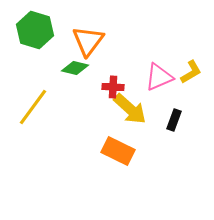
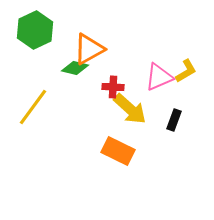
green hexagon: rotated 18 degrees clockwise
orange triangle: moved 1 px right, 8 px down; rotated 24 degrees clockwise
yellow L-shape: moved 5 px left, 1 px up
